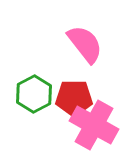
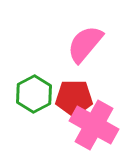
pink semicircle: rotated 102 degrees counterclockwise
